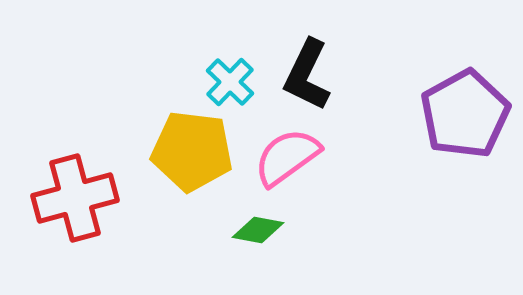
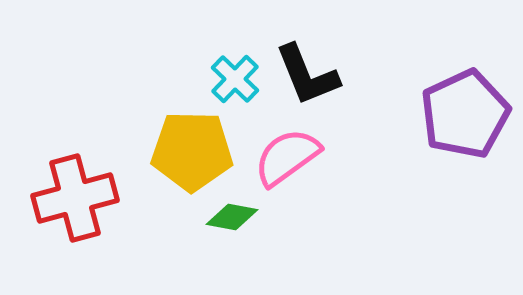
black L-shape: rotated 48 degrees counterclockwise
cyan cross: moved 5 px right, 3 px up
purple pentagon: rotated 4 degrees clockwise
yellow pentagon: rotated 6 degrees counterclockwise
green diamond: moved 26 px left, 13 px up
